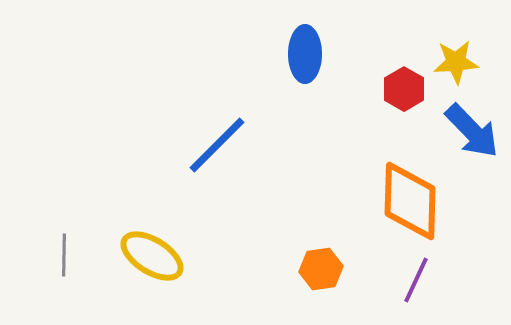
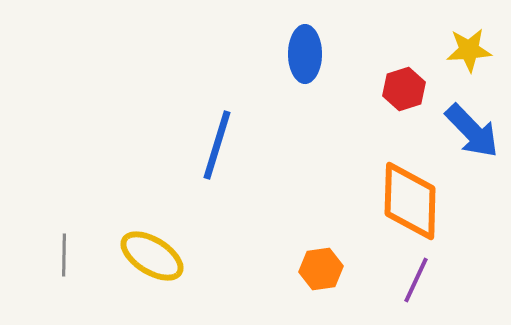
yellow star: moved 13 px right, 12 px up
red hexagon: rotated 12 degrees clockwise
blue line: rotated 28 degrees counterclockwise
